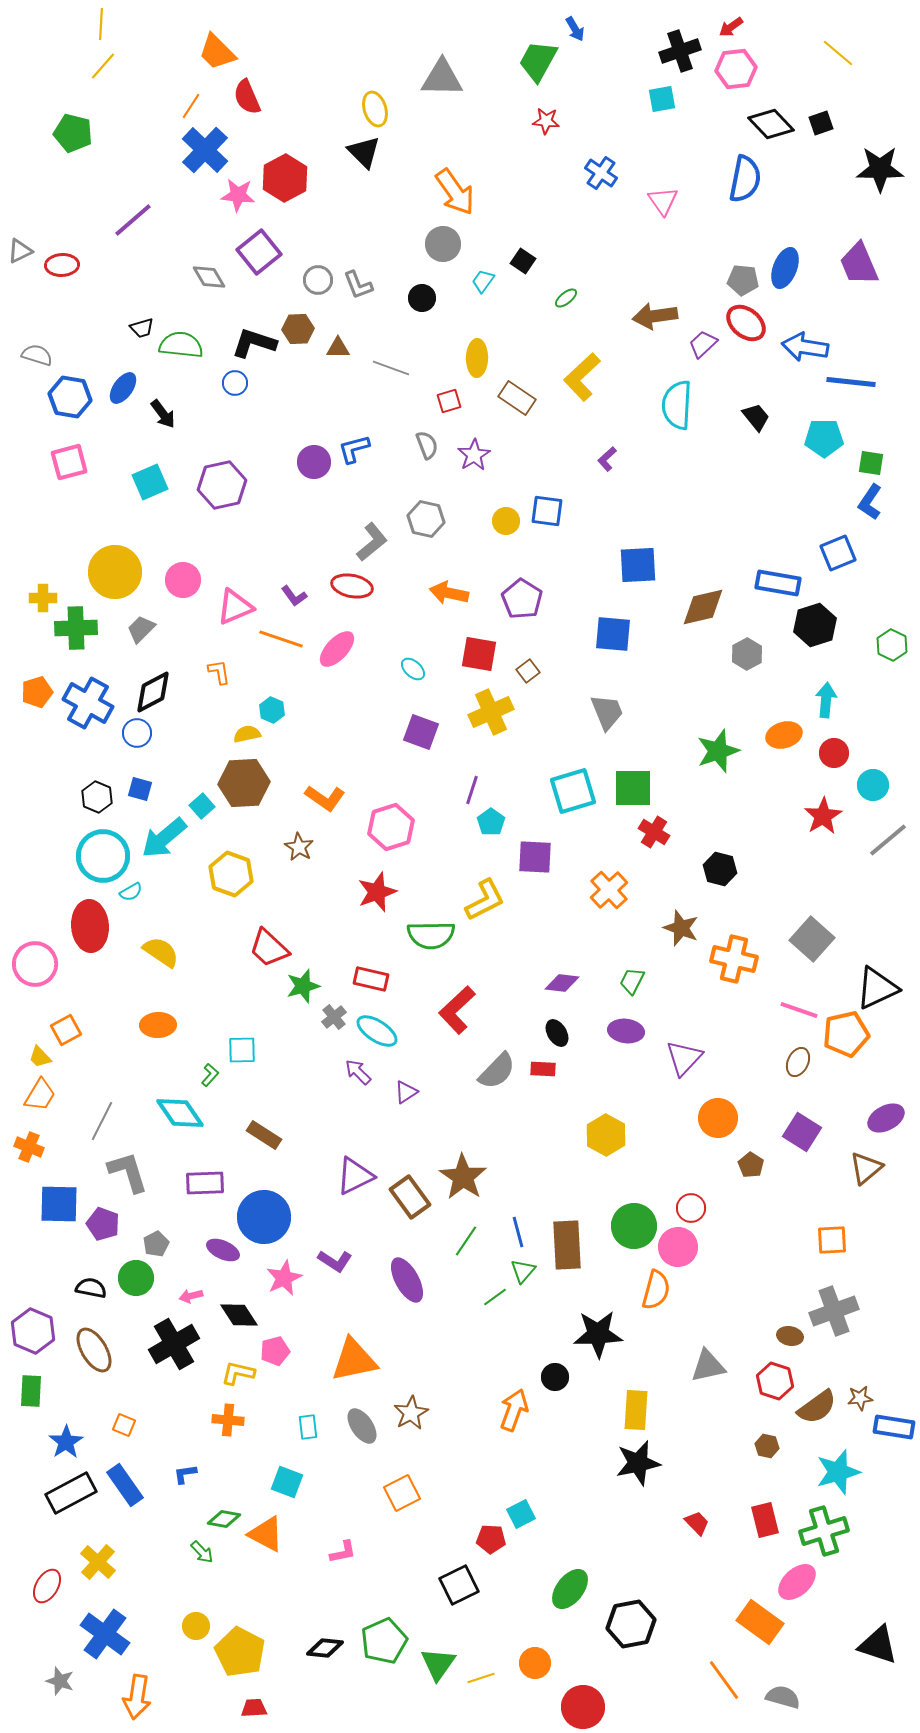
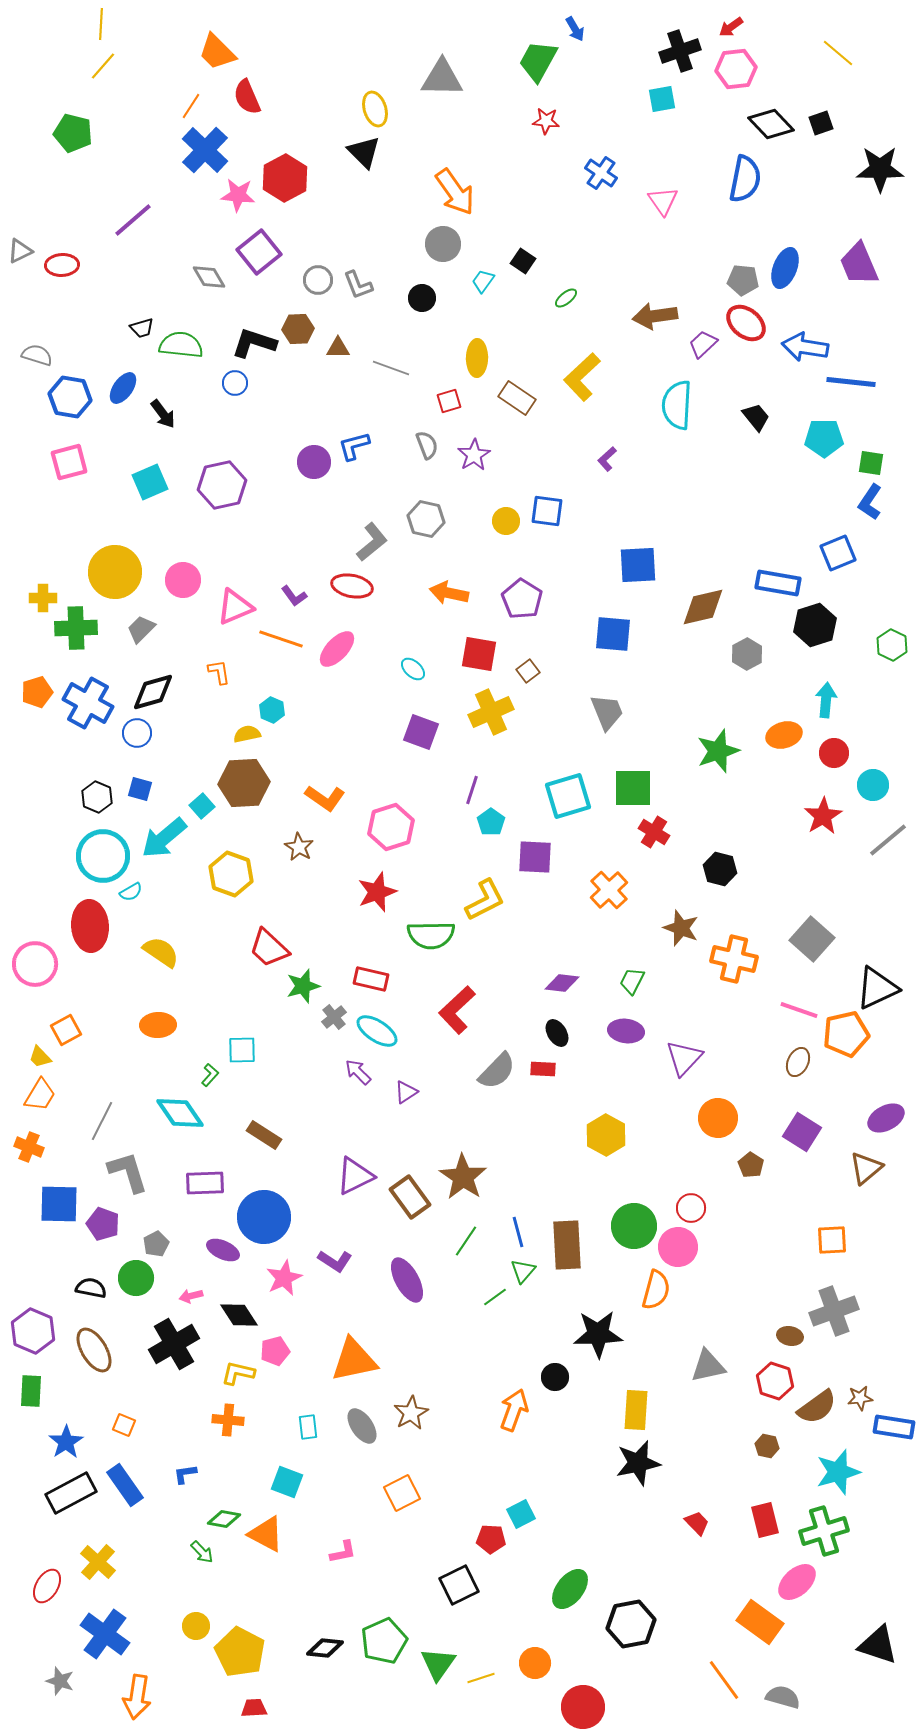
blue L-shape at (354, 449): moved 3 px up
black diamond at (153, 692): rotated 12 degrees clockwise
cyan square at (573, 791): moved 5 px left, 5 px down
